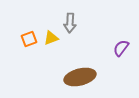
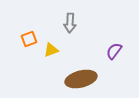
yellow triangle: moved 12 px down
purple semicircle: moved 7 px left, 3 px down
brown ellipse: moved 1 px right, 2 px down
